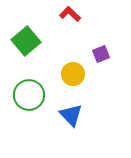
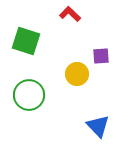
green square: rotated 32 degrees counterclockwise
purple square: moved 2 px down; rotated 18 degrees clockwise
yellow circle: moved 4 px right
blue triangle: moved 27 px right, 11 px down
